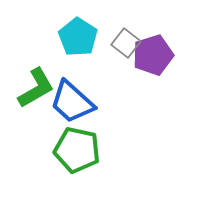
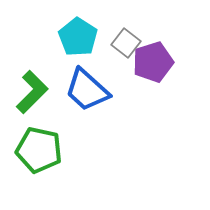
purple pentagon: moved 7 px down
green L-shape: moved 4 px left, 4 px down; rotated 15 degrees counterclockwise
blue trapezoid: moved 15 px right, 12 px up
green pentagon: moved 38 px left
